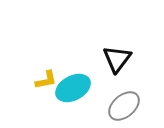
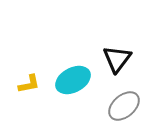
yellow L-shape: moved 17 px left, 4 px down
cyan ellipse: moved 8 px up
